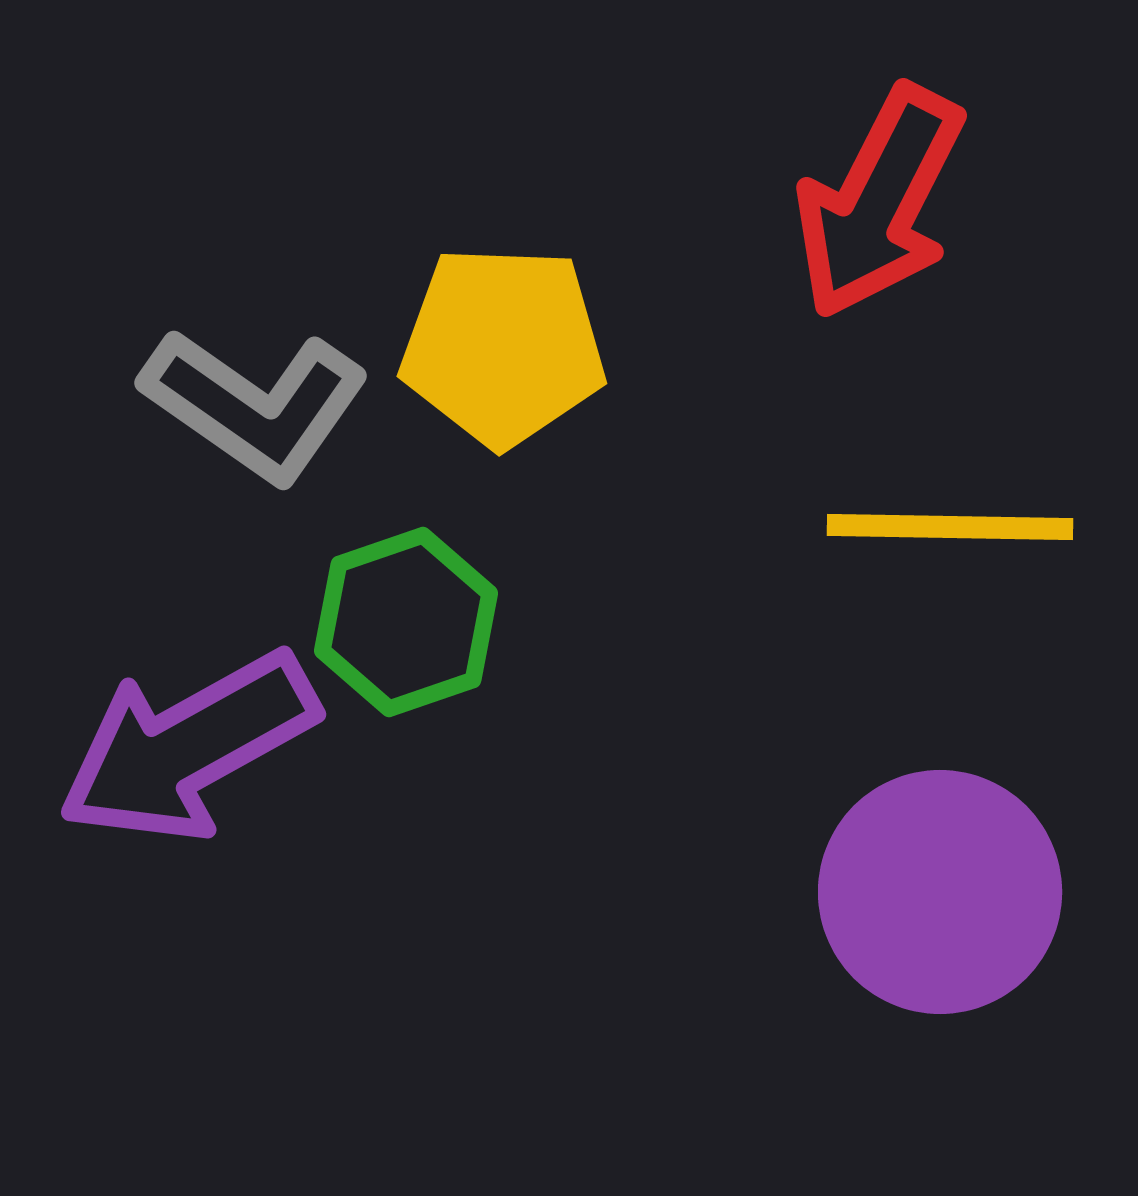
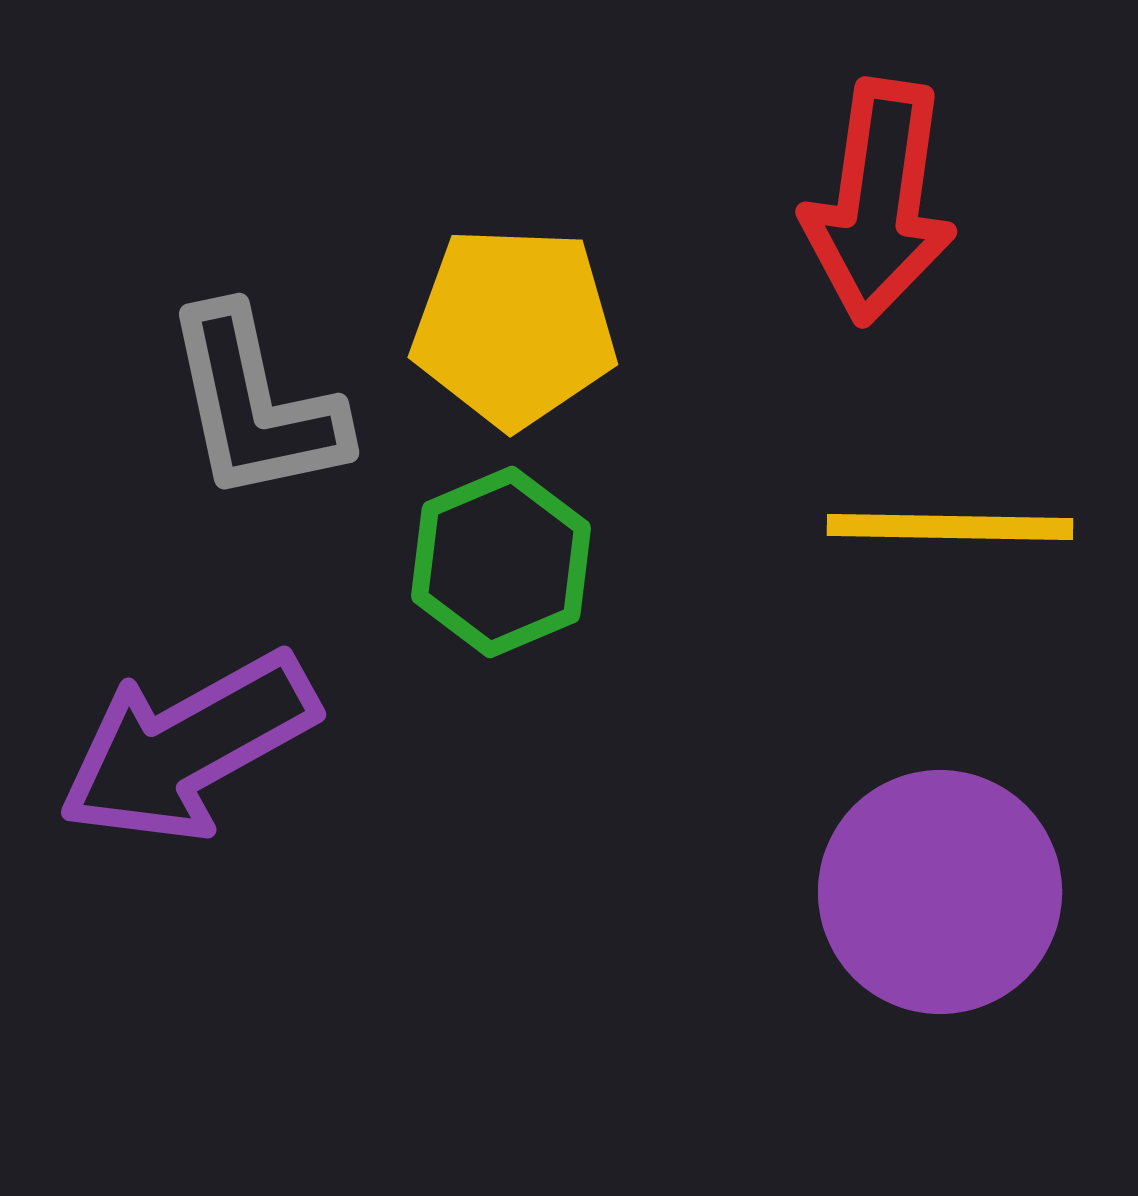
red arrow: rotated 19 degrees counterclockwise
yellow pentagon: moved 11 px right, 19 px up
gray L-shape: rotated 43 degrees clockwise
green hexagon: moved 95 px right, 60 px up; rotated 4 degrees counterclockwise
